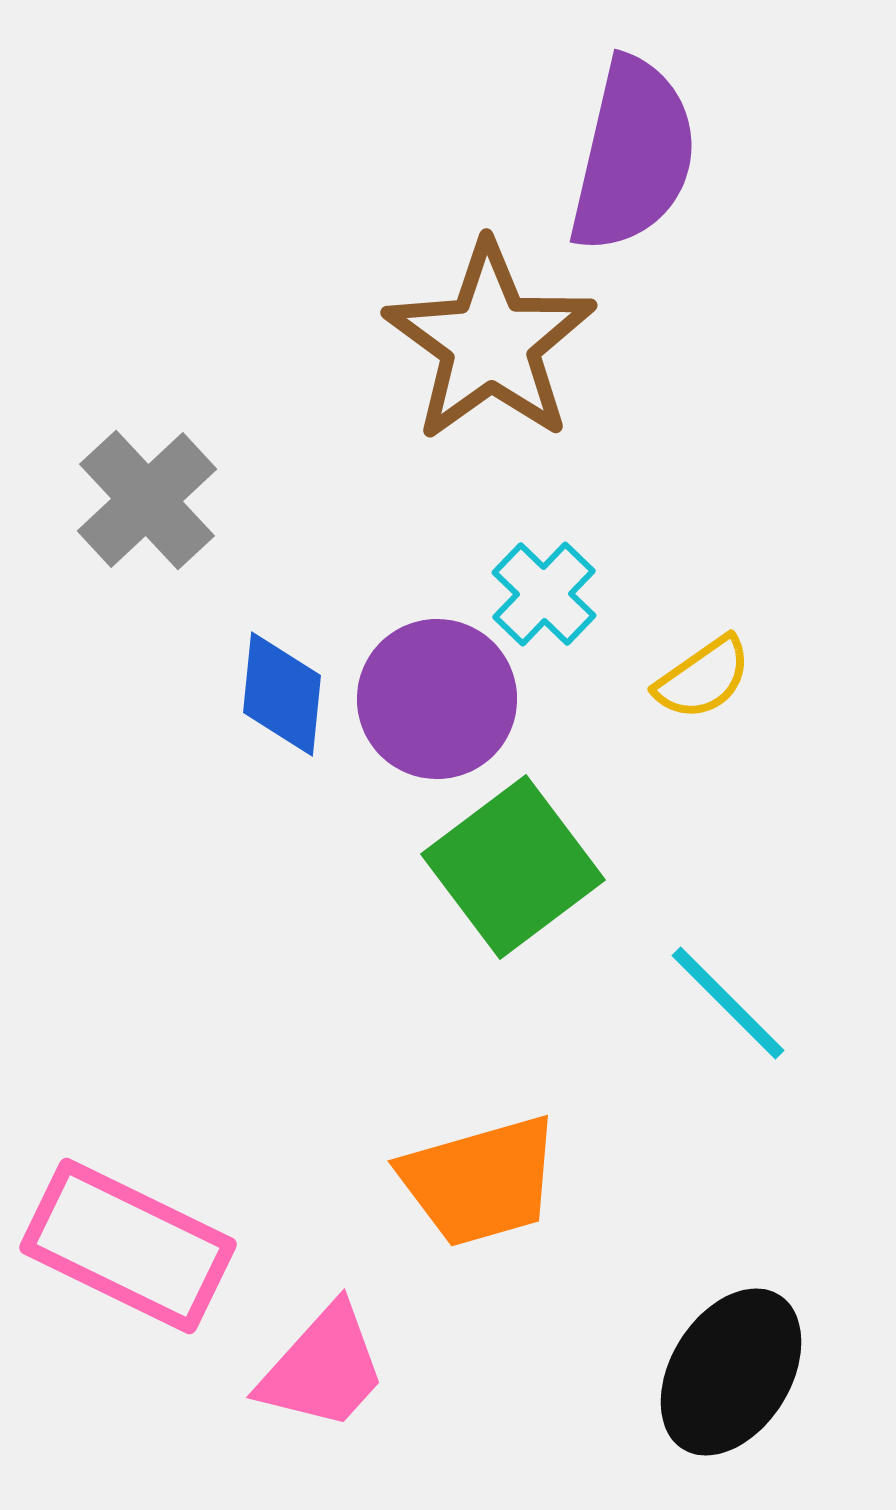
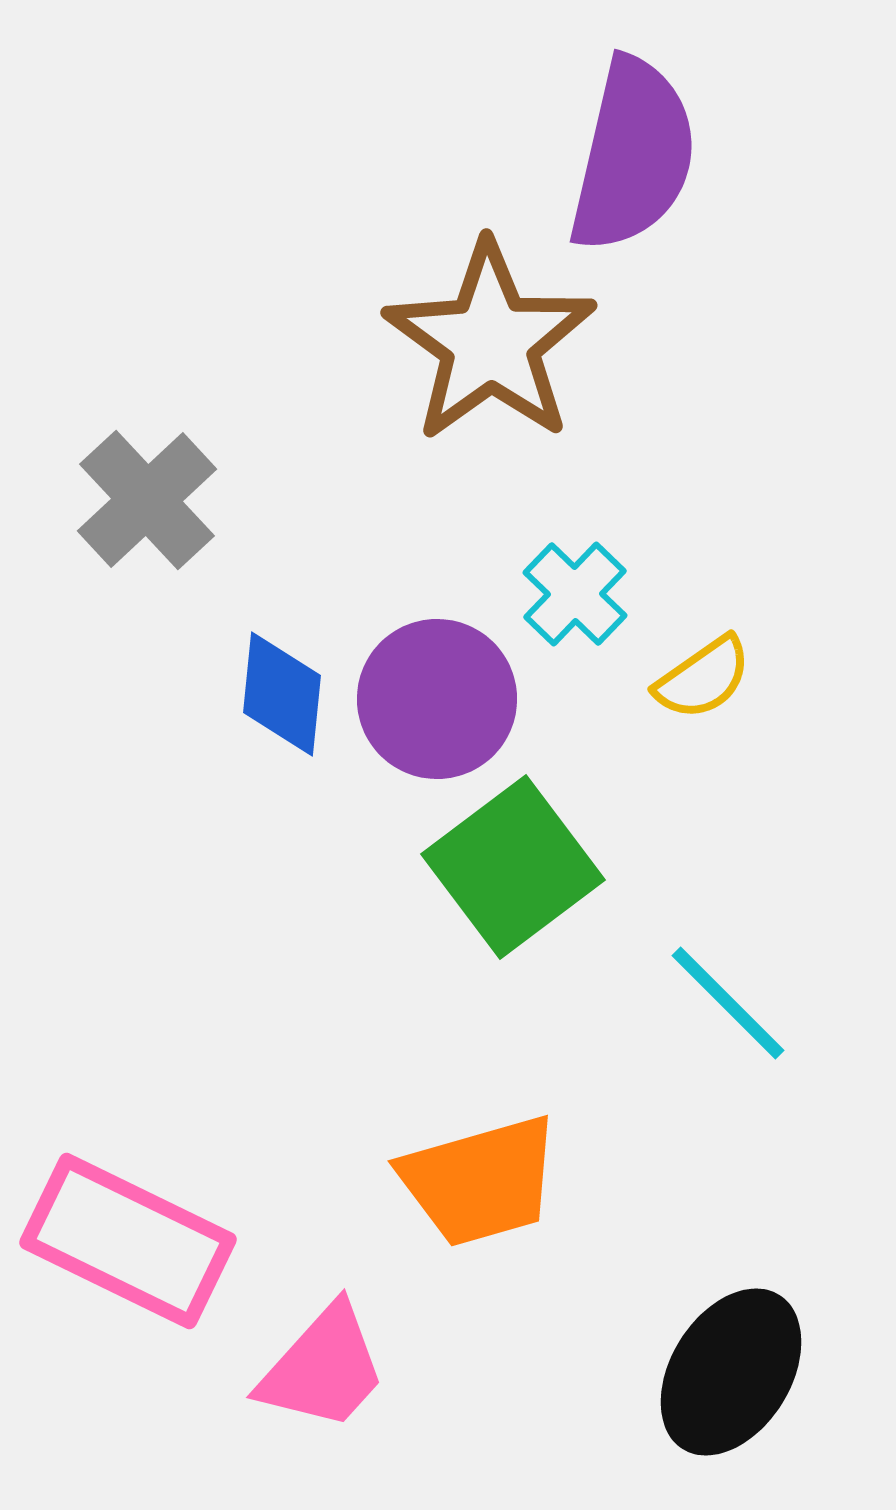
cyan cross: moved 31 px right
pink rectangle: moved 5 px up
